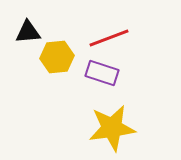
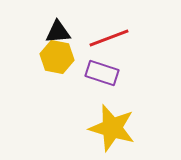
black triangle: moved 30 px right
yellow hexagon: rotated 16 degrees clockwise
yellow star: rotated 24 degrees clockwise
